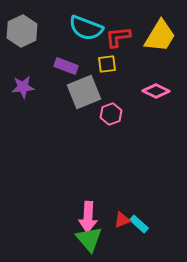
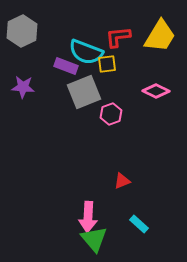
cyan semicircle: moved 24 px down
purple star: rotated 10 degrees clockwise
red triangle: moved 39 px up
green triangle: moved 5 px right
